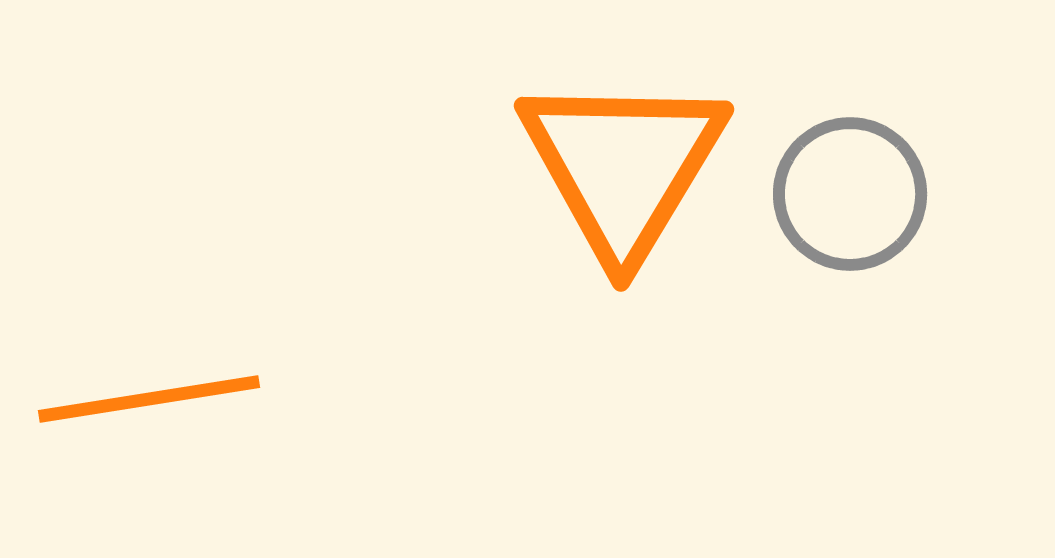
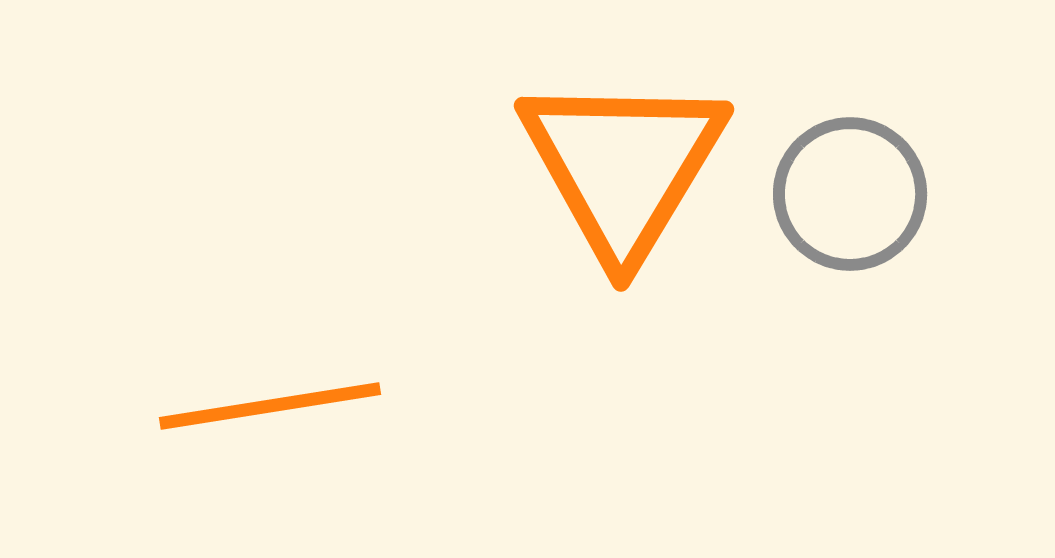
orange line: moved 121 px right, 7 px down
